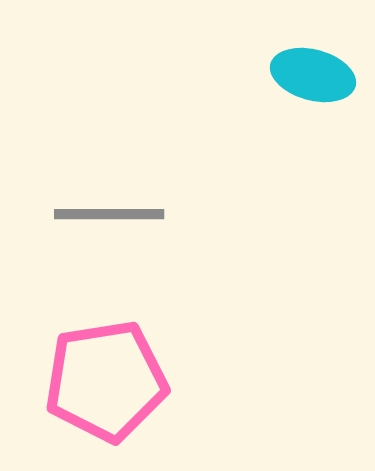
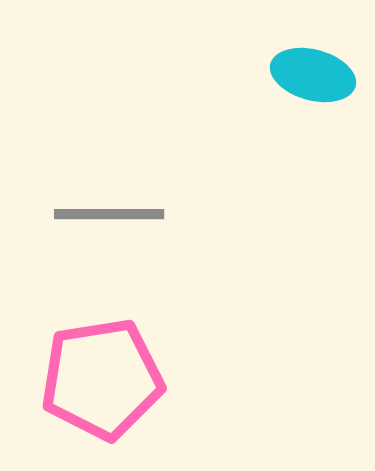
pink pentagon: moved 4 px left, 2 px up
